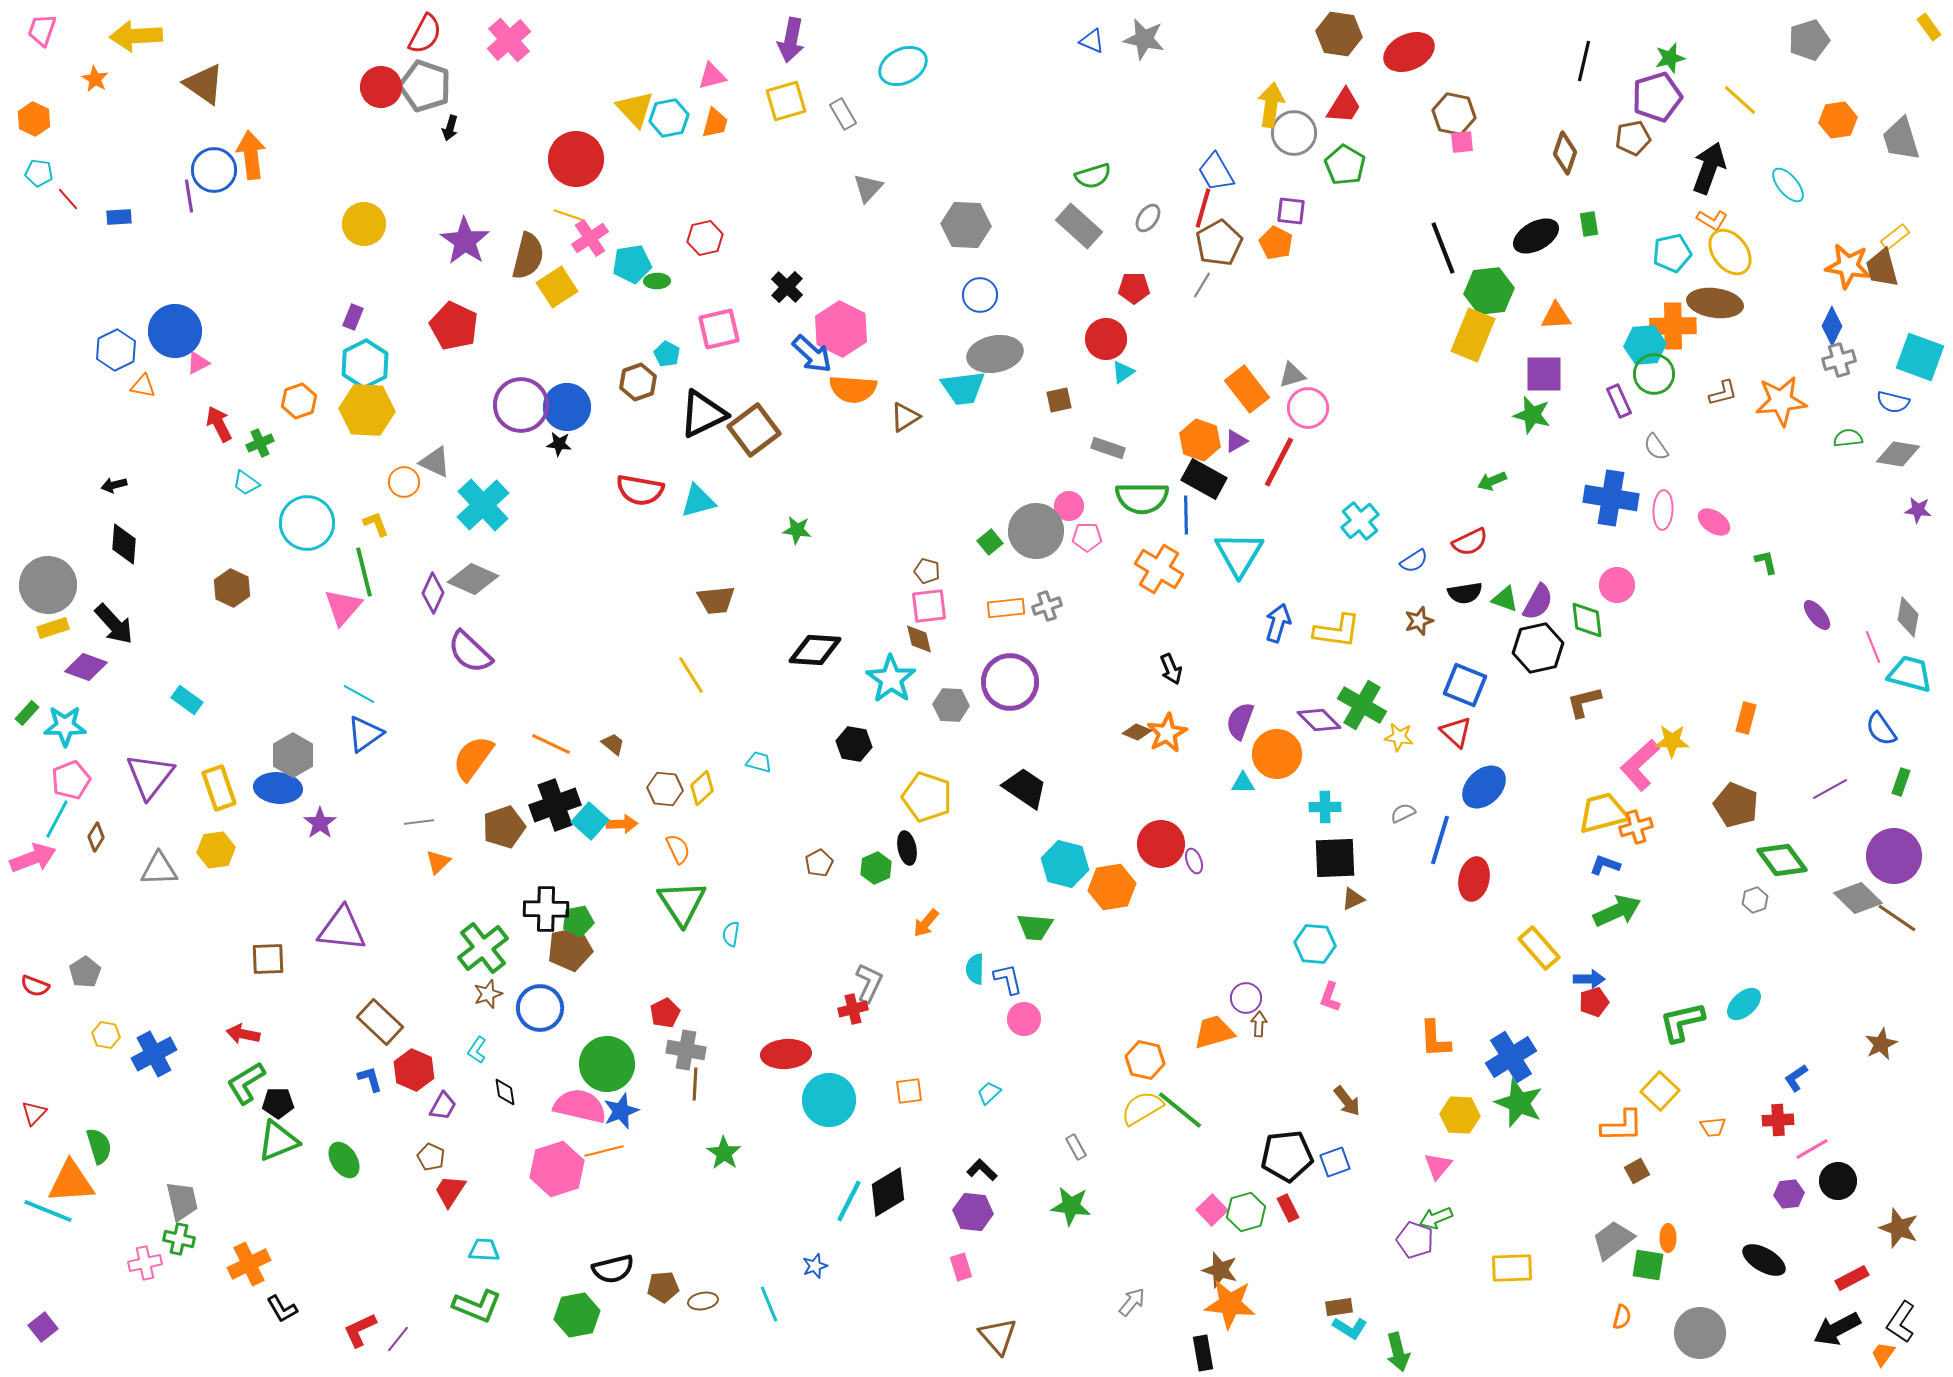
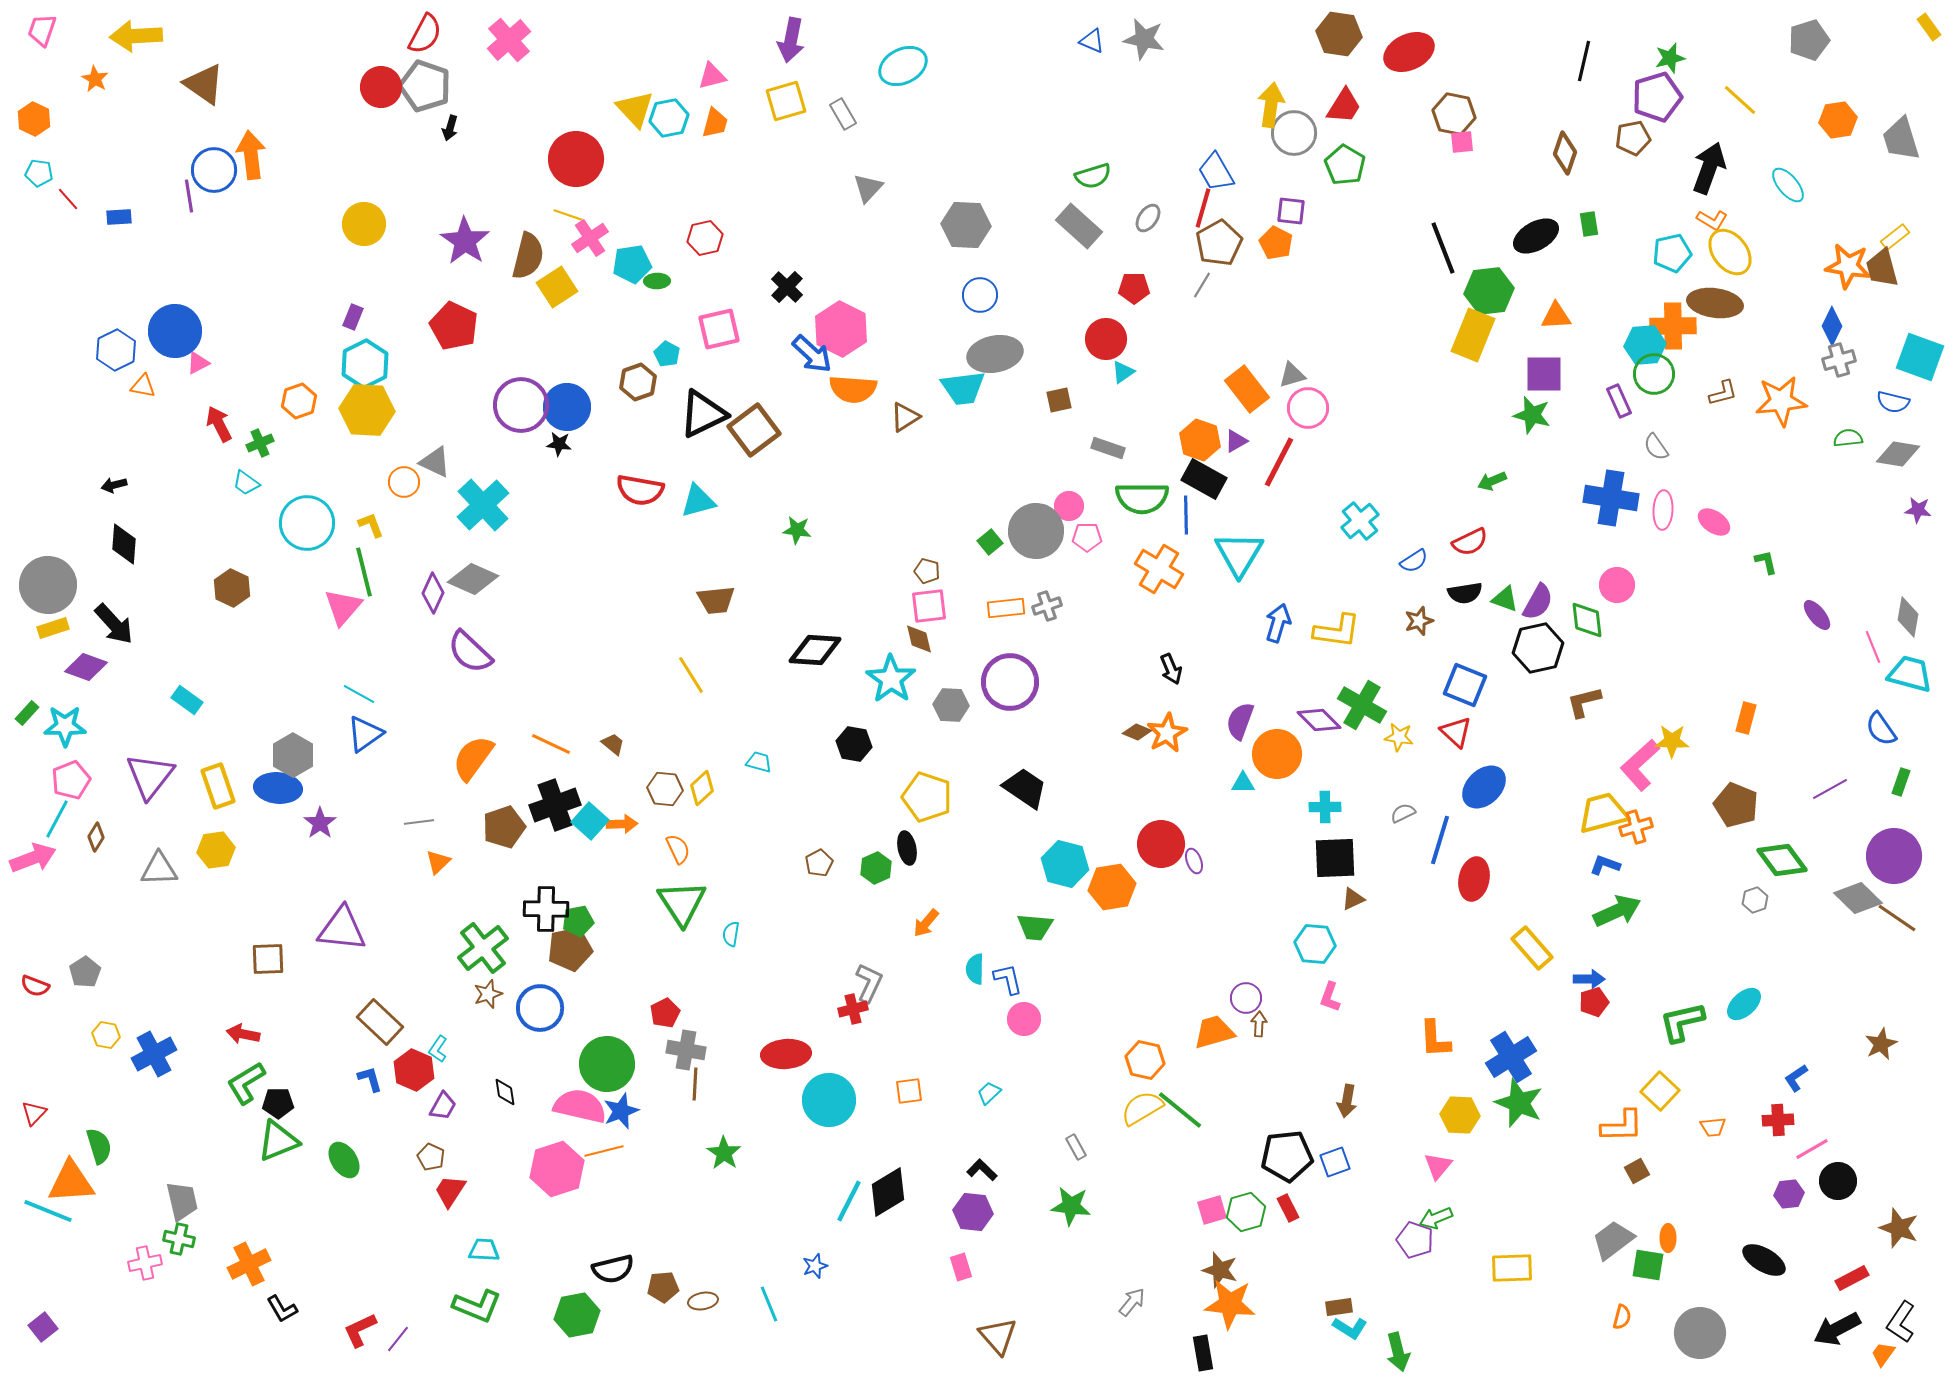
yellow L-shape at (376, 524): moved 5 px left, 1 px down
yellow rectangle at (219, 788): moved 1 px left, 2 px up
yellow rectangle at (1539, 948): moved 7 px left
cyan L-shape at (477, 1050): moved 39 px left, 1 px up
brown arrow at (1347, 1101): rotated 48 degrees clockwise
pink square at (1212, 1210): rotated 28 degrees clockwise
